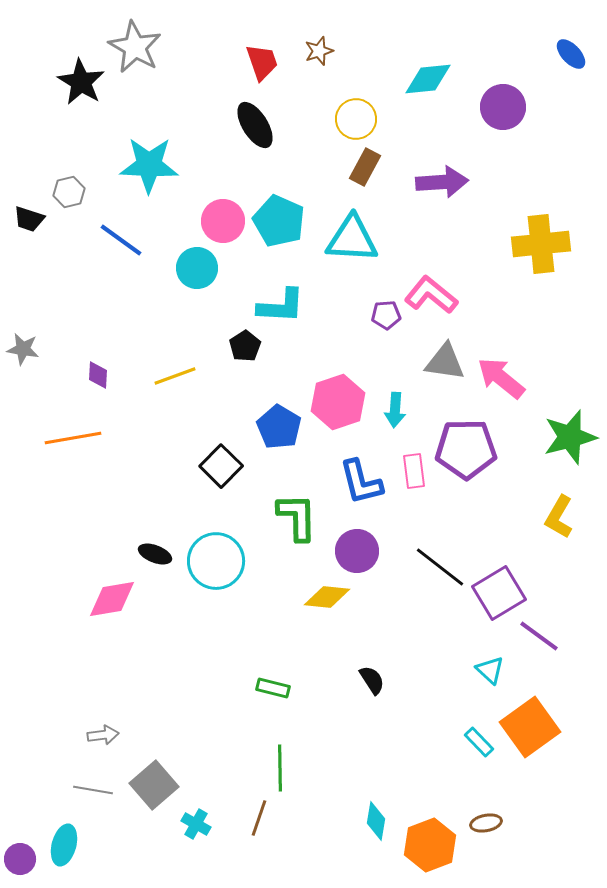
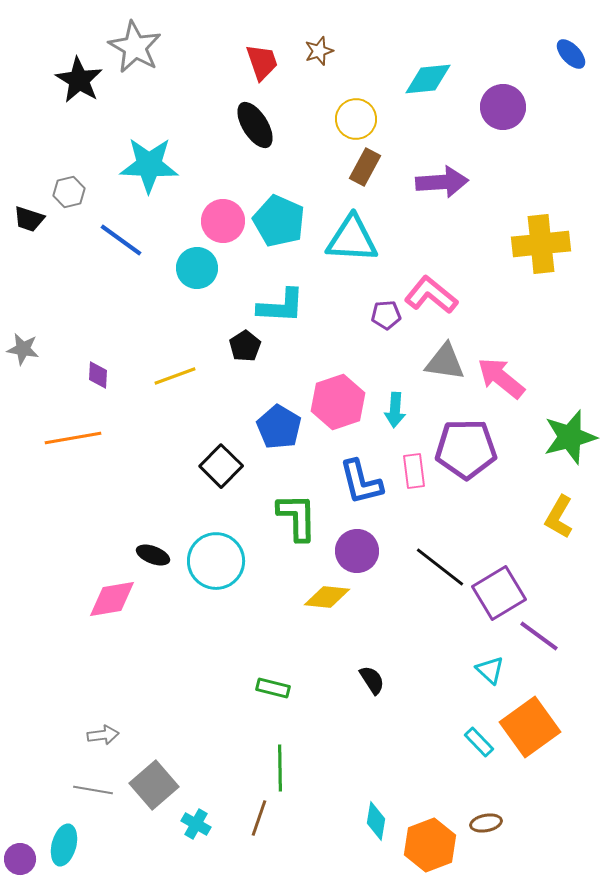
black star at (81, 82): moved 2 px left, 2 px up
black ellipse at (155, 554): moved 2 px left, 1 px down
